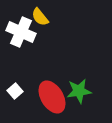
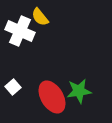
white cross: moved 1 px left, 1 px up
white square: moved 2 px left, 4 px up
